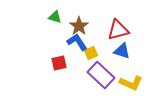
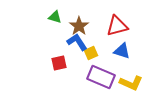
red triangle: moved 1 px left, 4 px up
purple rectangle: moved 2 px down; rotated 20 degrees counterclockwise
